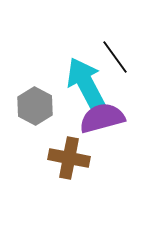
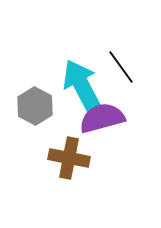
black line: moved 6 px right, 10 px down
cyan arrow: moved 4 px left, 2 px down
